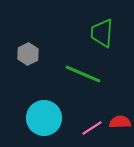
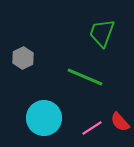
green trapezoid: rotated 16 degrees clockwise
gray hexagon: moved 5 px left, 4 px down
green line: moved 2 px right, 3 px down
red semicircle: rotated 130 degrees counterclockwise
